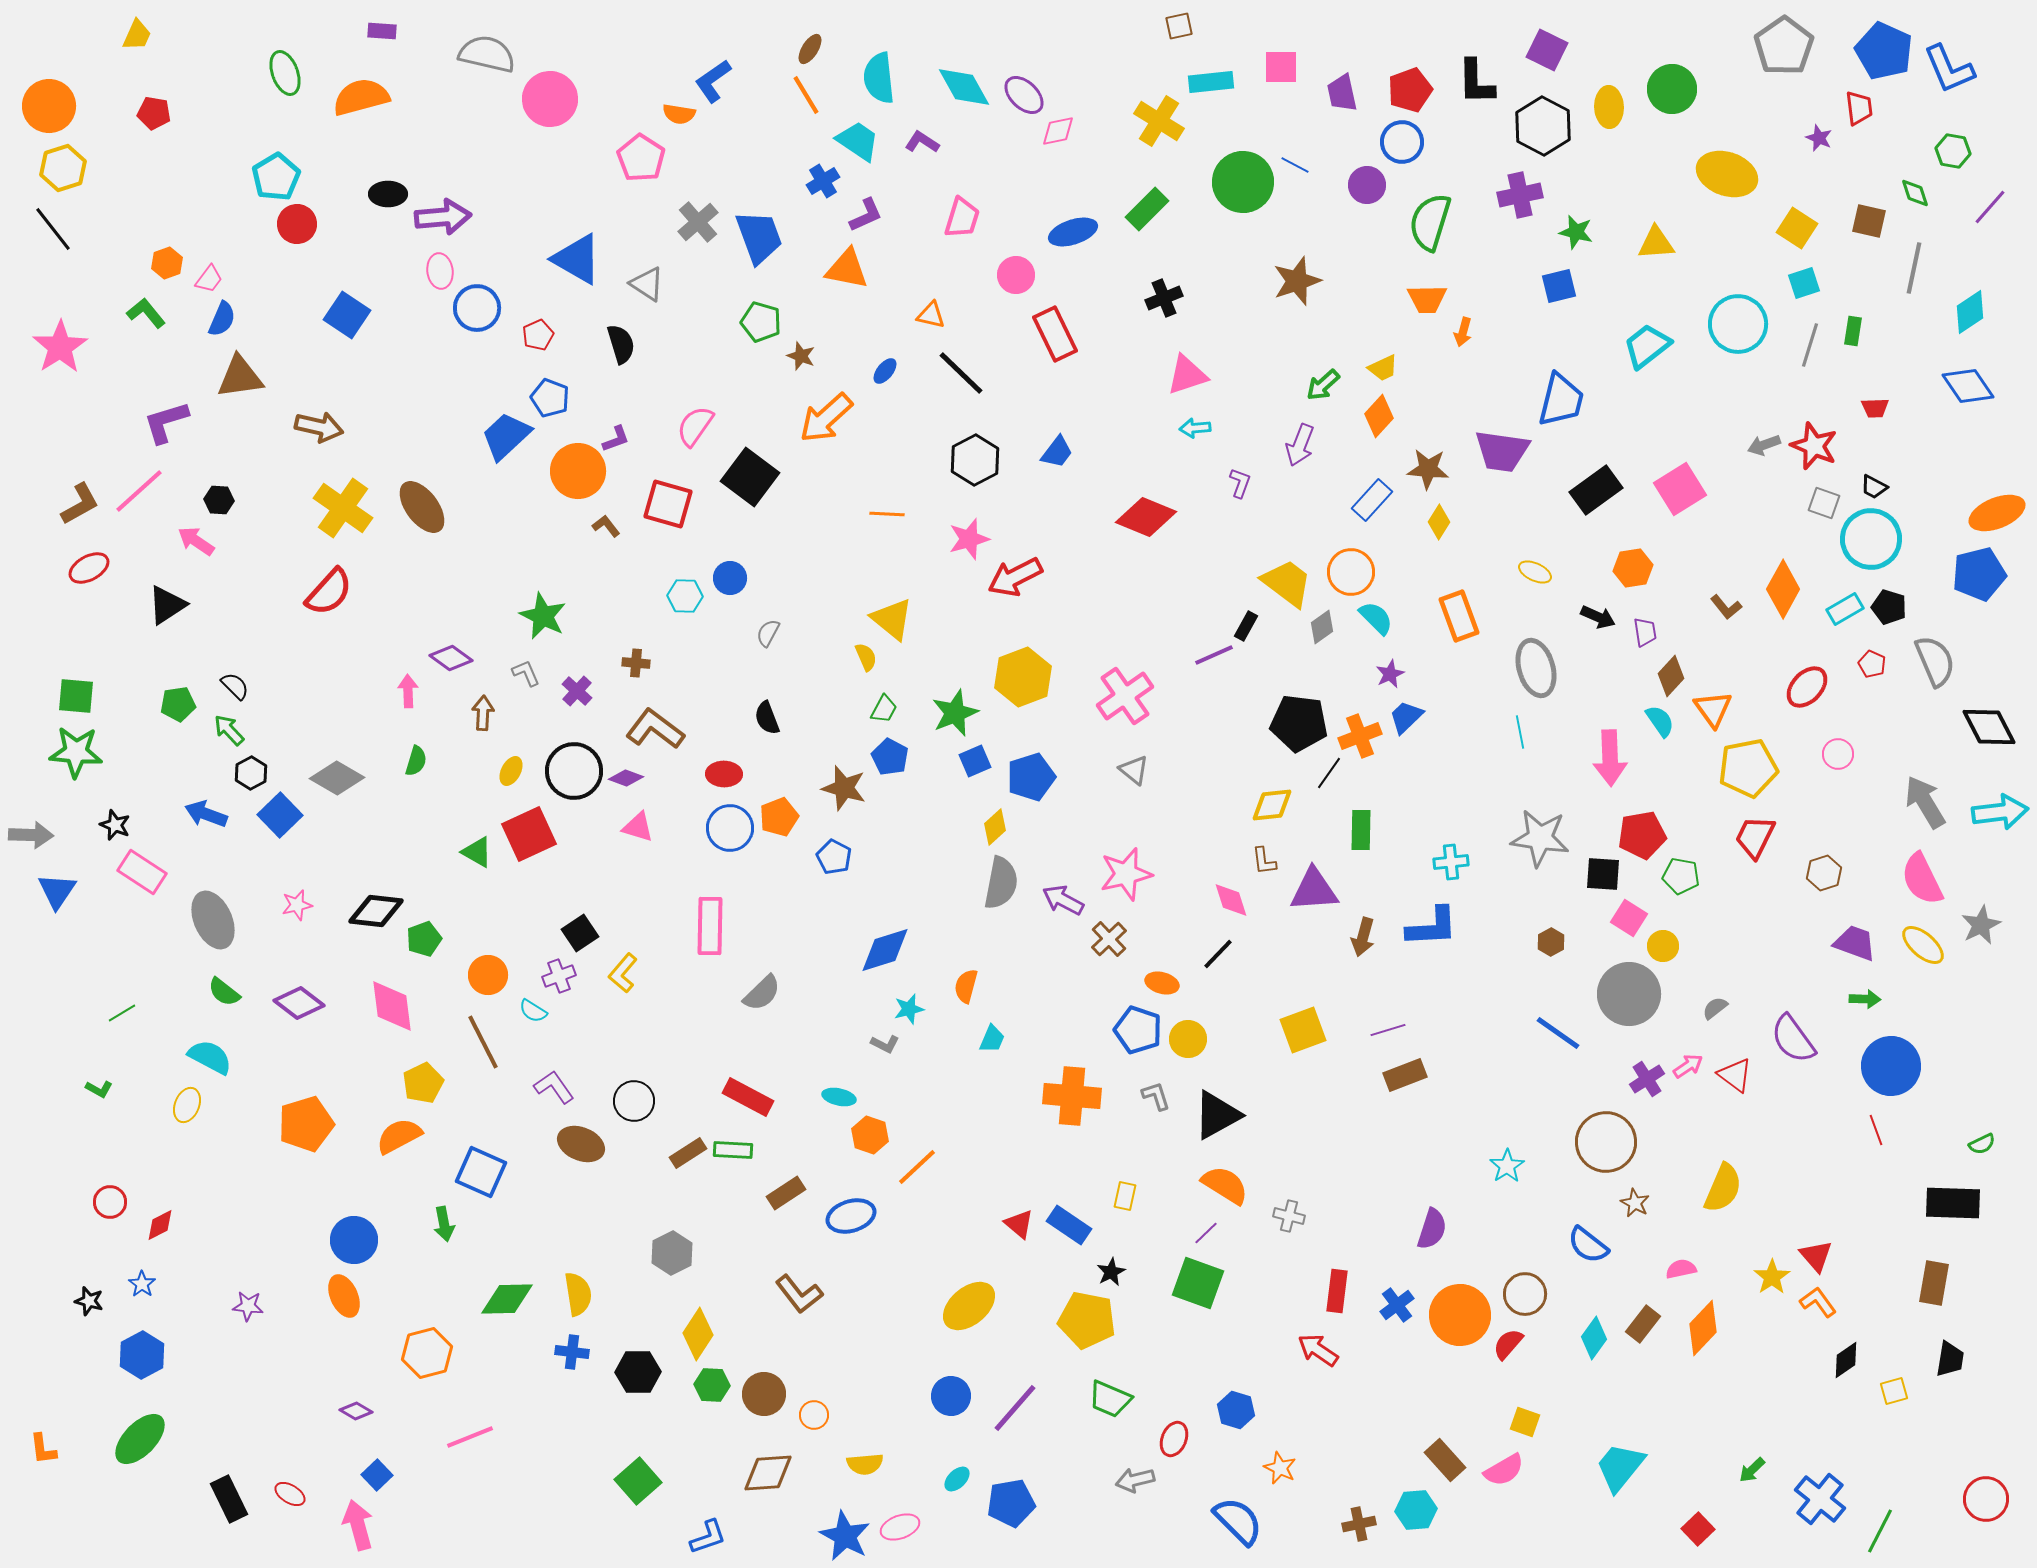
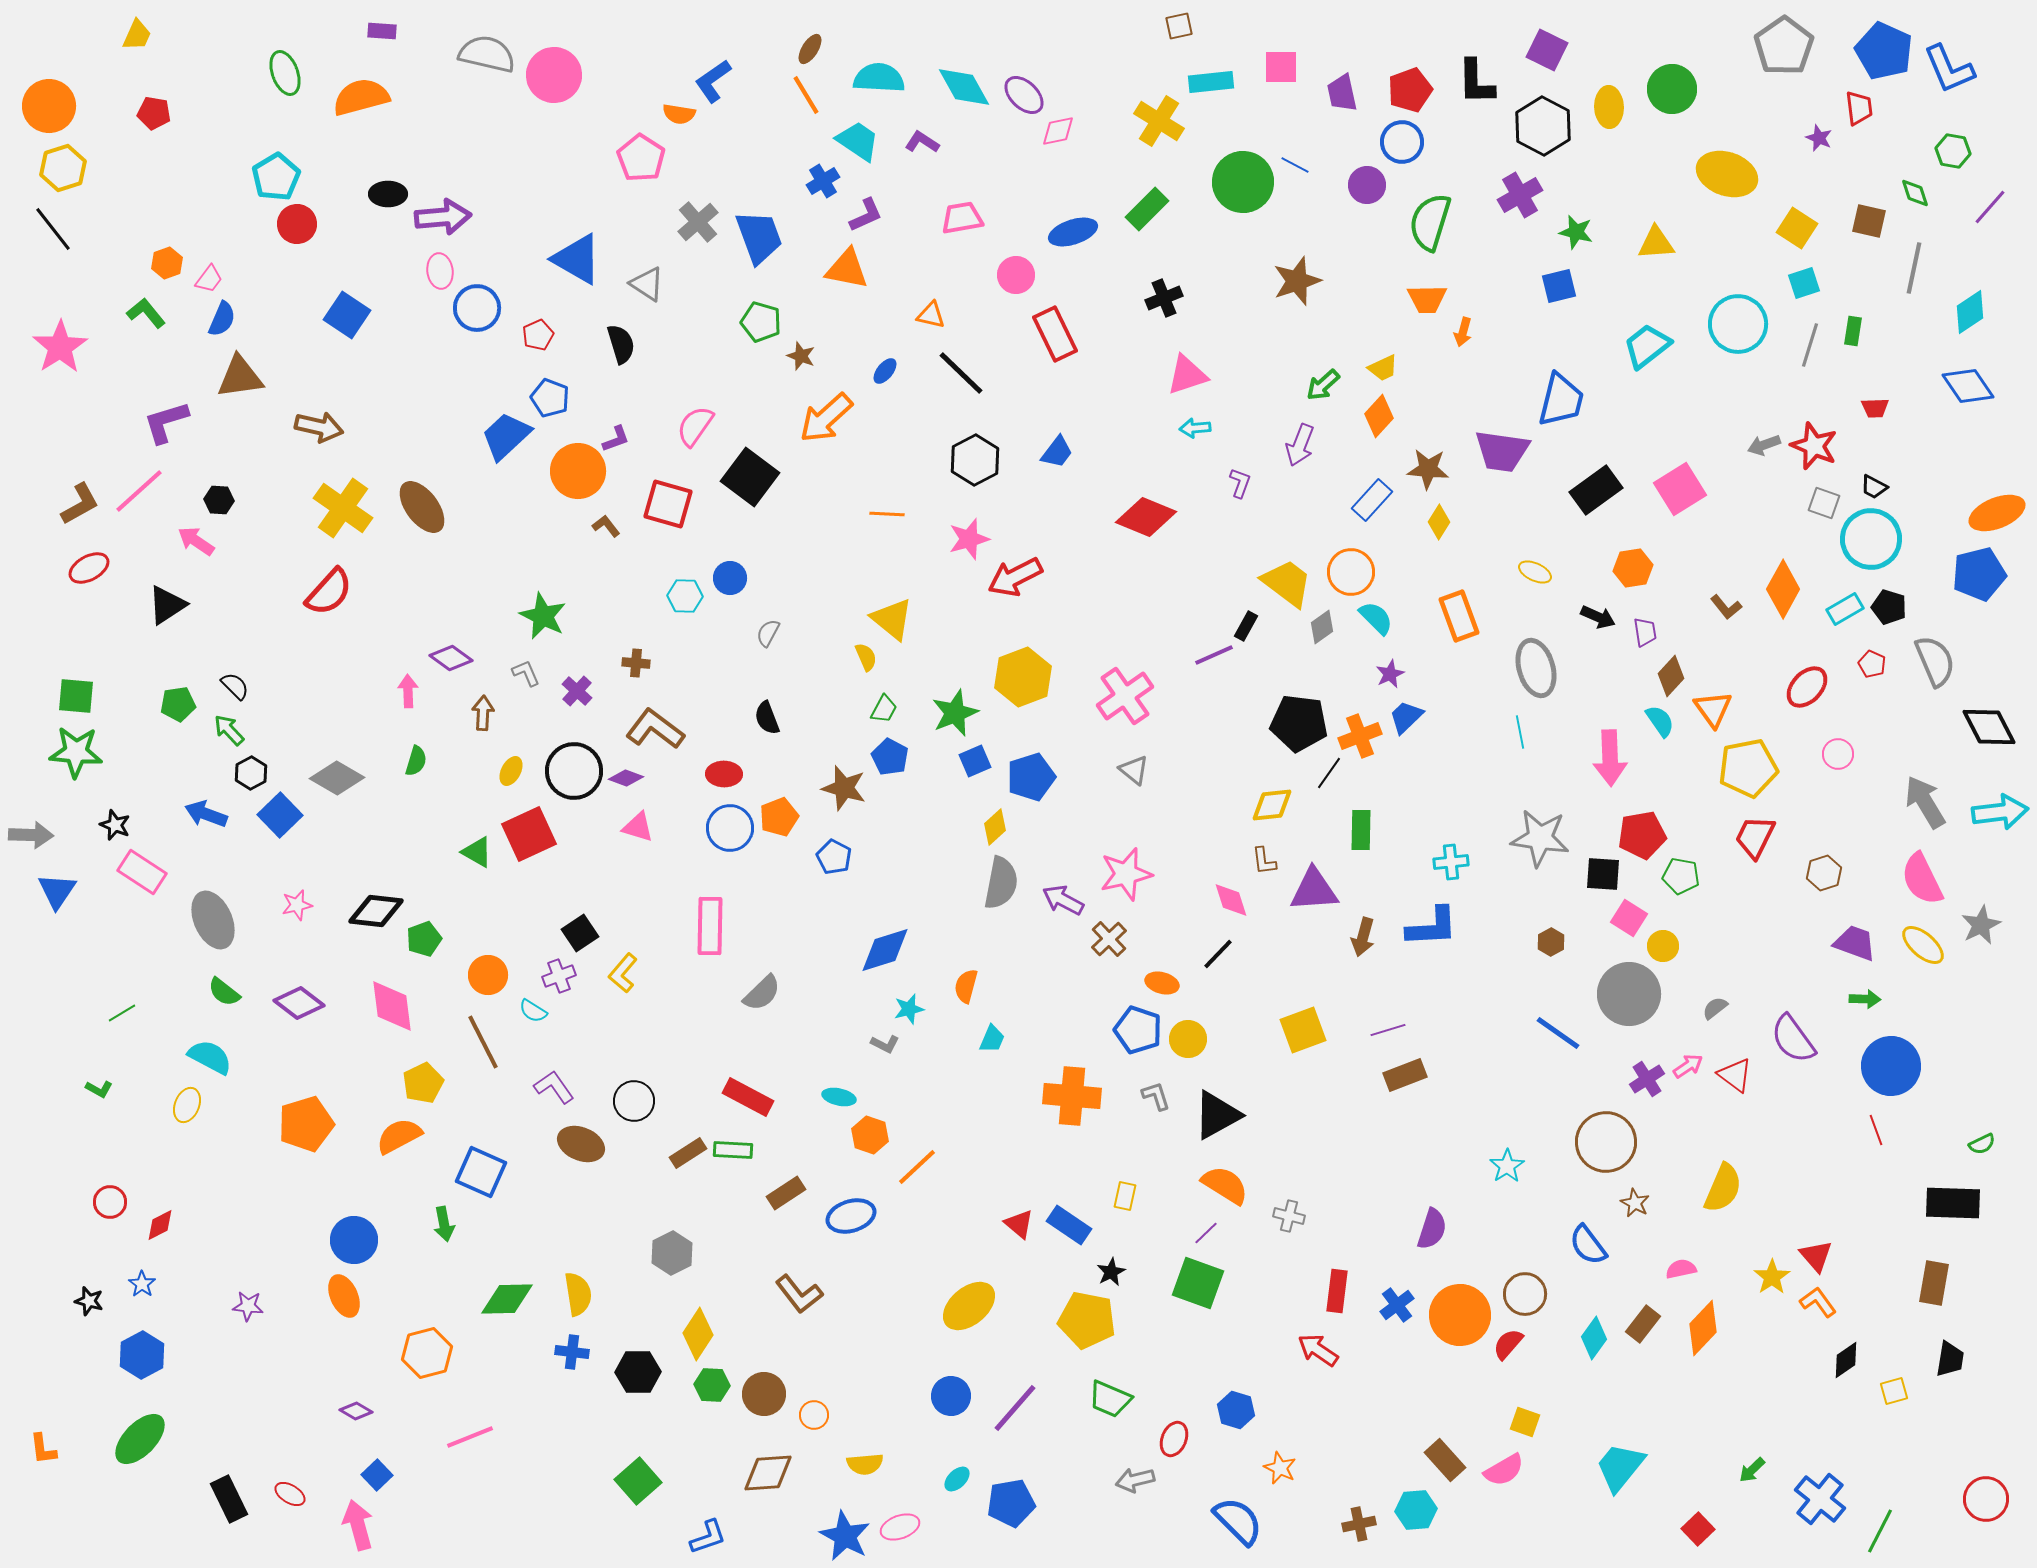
cyan semicircle at (879, 78): rotated 99 degrees clockwise
pink circle at (550, 99): moved 4 px right, 24 px up
purple cross at (1520, 195): rotated 18 degrees counterclockwise
pink trapezoid at (962, 218): rotated 117 degrees counterclockwise
blue semicircle at (1588, 1245): rotated 15 degrees clockwise
